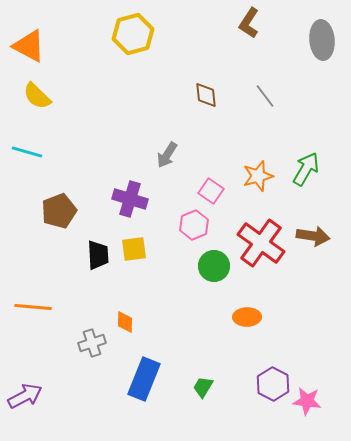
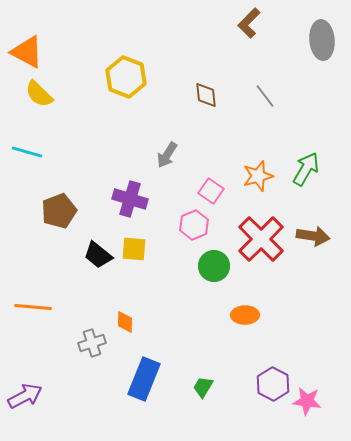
brown L-shape: rotated 12 degrees clockwise
yellow hexagon: moved 7 px left, 43 px down; rotated 24 degrees counterclockwise
orange triangle: moved 2 px left, 6 px down
yellow semicircle: moved 2 px right, 2 px up
red cross: moved 4 px up; rotated 9 degrees clockwise
yellow square: rotated 12 degrees clockwise
black trapezoid: rotated 132 degrees clockwise
orange ellipse: moved 2 px left, 2 px up
